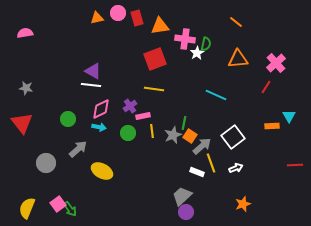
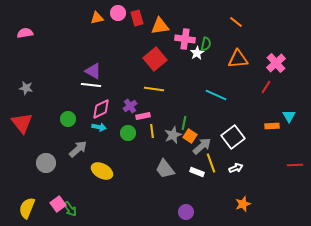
red square at (155, 59): rotated 20 degrees counterclockwise
gray trapezoid at (182, 196): moved 17 px left, 27 px up; rotated 85 degrees counterclockwise
